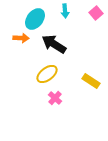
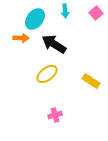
pink cross: moved 17 px down; rotated 32 degrees clockwise
